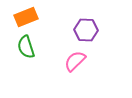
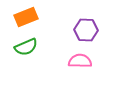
green semicircle: rotated 95 degrees counterclockwise
pink semicircle: moved 5 px right; rotated 45 degrees clockwise
